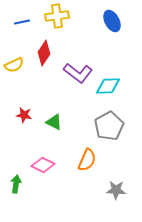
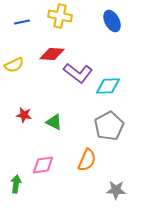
yellow cross: moved 3 px right; rotated 20 degrees clockwise
red diamond: moved 8 px right, 1 px down; rotated 60 degrees clockwise
pink diamond: rotated 35 degrees counterclockwise
